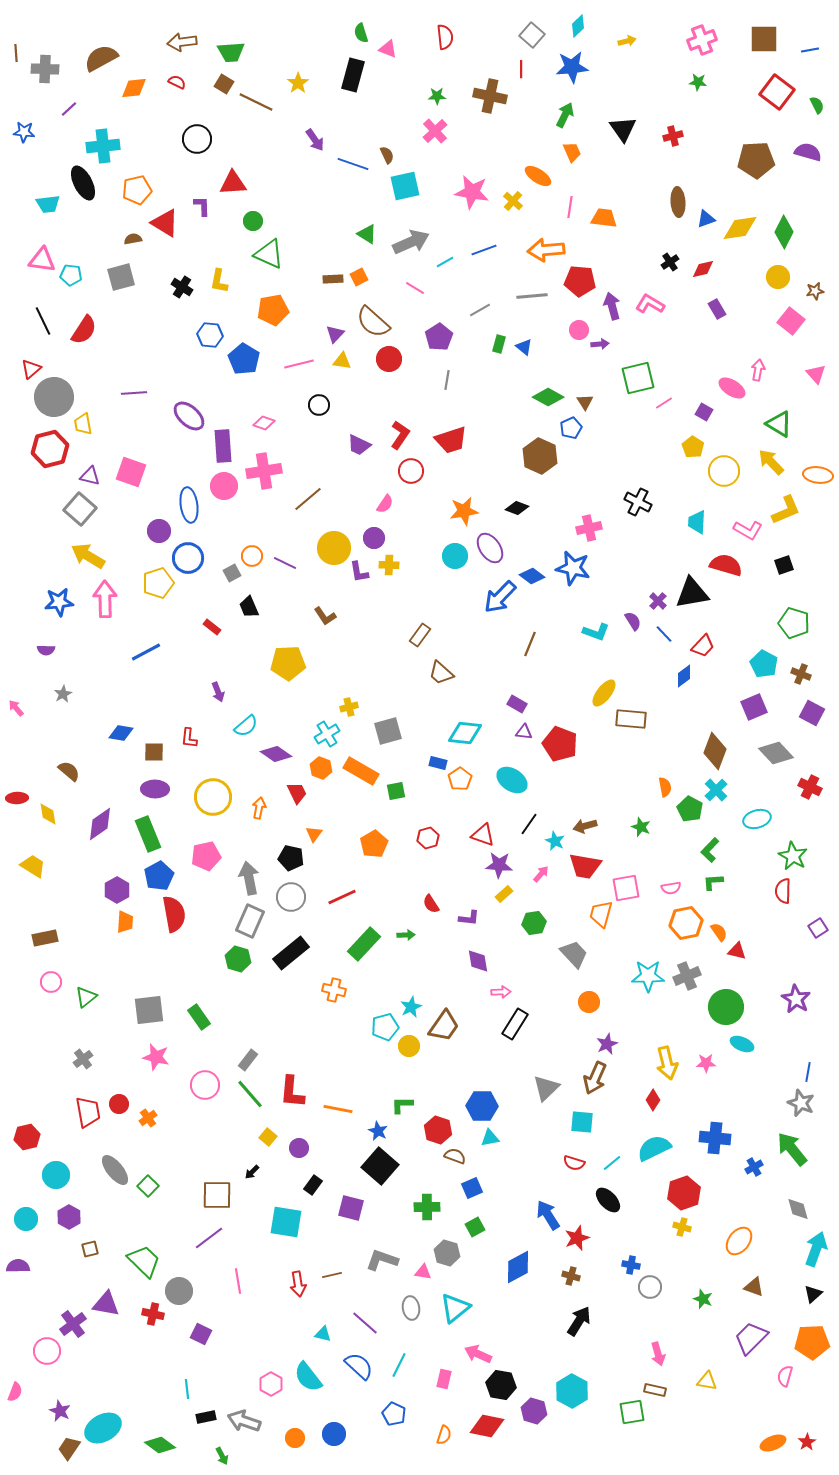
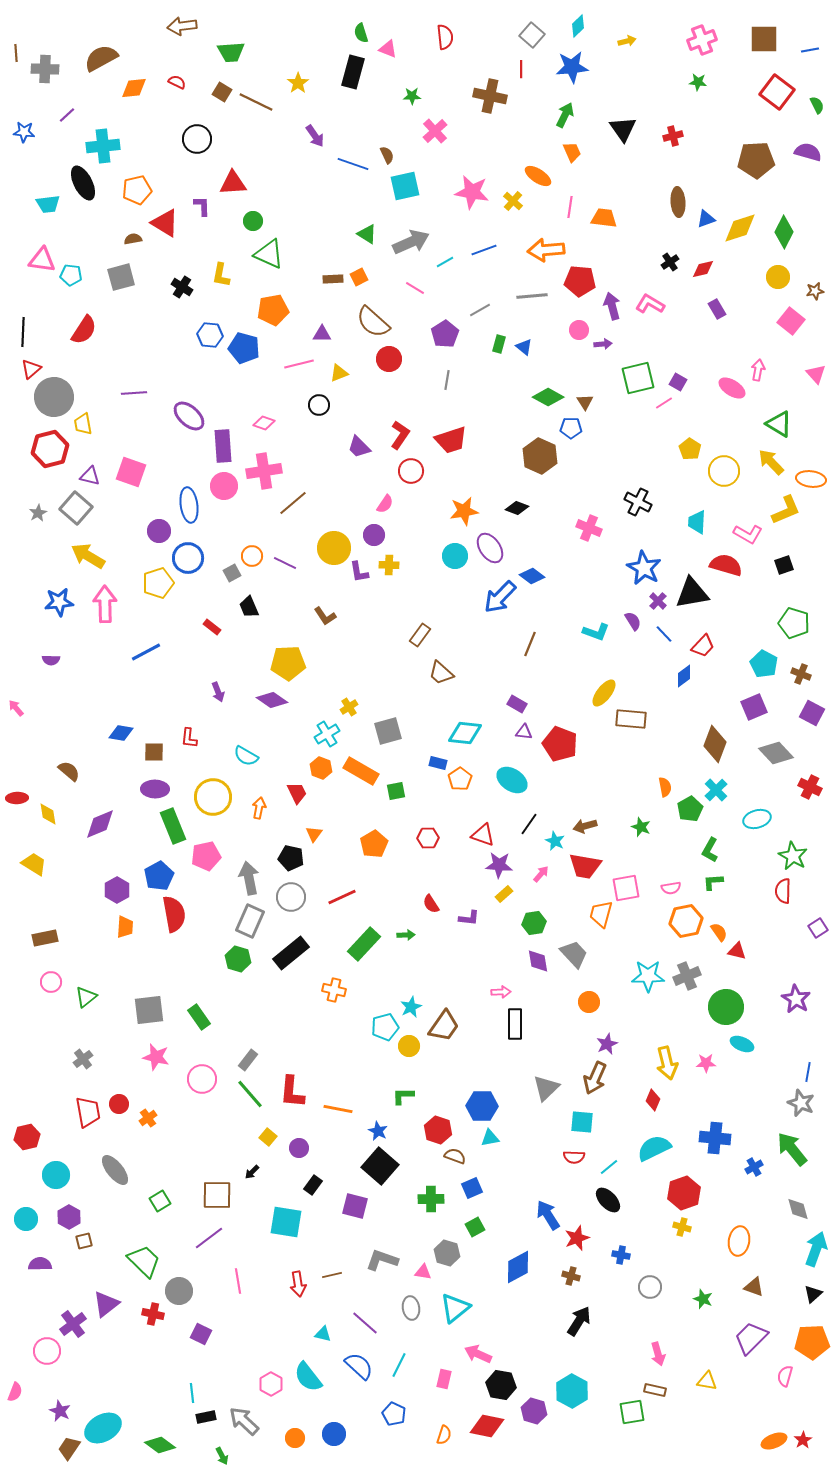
brown arrow at (182, 42): moved 16 px up
black rectangle at (353, 75): moved 3 px up
brown square at (224, 84): moved 2 px left, 8 px down
green star at (437, 96): moved 25 px left
purple line at (69, 109): moved 2 px left, 6 px down
purple arrow at (315, 140): moved 4 px up
yellow diamond at (740, 228): rotated 9 degrees counterclockwise
yellow L-shape at (219, 281): moved 2 px right, 6 px up
black line at (43, 321): moved 20 px left, 11 px down; rotated 28 degrees clockwise
purple triangle at (335, 334): moved 13 px left; rotated 48 degrees clockwise
purple pentagon at (439, 337): moved 6 px right, 3 px up
purple arrow at (600, 344): moved 3 px right
blue pentagon at (244, 359): moved 11 px up; rotated 16 degrees counterclockwise
yellow triangle at (342, 361): moved 3 px left, 12 px down; rotated 30 degrees counterclockwise
purple square at (704, 412): moved 26 px left, 30 px up
blue pentagon at (571, 428): rotated 25 degrees clockwise
purple trapezoid at (359, 445): moved 2 px down; rotated 20 degrees clockwise
yellow pentagon at (693, 447): moved 3 px left, 2 px down
orange ellipse at (818, 475): moved 7 px left, 4 px down
brown line at (308, 499): moved 15 px left, 4 px down
gray square at (80, 509): moved 4 px left, 1 px up
pink cross at (589, 528): rotated 35 degrees clockwise
pink L-shape at (748, 530): moved 4 px down
purple circle at (374, 538): moved 3 px up
blue star at (573, 568): moved 71 px right; rotated 16 degrees clockwise
pink arrow at (105, 599): moved 5 px down
purple semicircle at (46, 650): moved 5 px right, 10 px down
gray star at (63, 694): moved 25 px left, 181 px up
yellow cross at (349, 707): rotated 18 degrees counterclockwise
cyan semicircle at (246, 726): moved 30 px down; rotated 70 degrees clockwise
brown diamond at (715, 751): moved 7 px up
purple diamond at (276, 754): moved 4 px left, 54 px up
green pentagon at (690, 809): rotated 15 degrees clockwise
purple diamond at (100, 824): rotated 12 degrees clockwise
green rectangle at (148, 834): moved 25 px right, 8 px up
red hexagon at (428, 838): rotated 15 degrees clockwise
green L-shape at (710, 850): rotated 15 degrees counterclockwise
yellow trapezoid at (33, 866): moved 1 px right, 2 px up
orange trapezoid at (125, 922): moved 5 px down
orange hexagon at (686, 923): moved 2 px up
purple diamond at (478, 961): moved 60 px right
black rectangle at (515, 1024): rotated 32 degrees counterclockwise
pink circle at (205, 1085): moved 3 px left, 6 px up
red diamond at (653, 1100): rotated 10 degrees counterclockwise
green L-shape at (402, 1105): moved 1 px right, 9 px up
red semicircle at (574, 1163): moved 6 px up; rotated 15 degrees counterclockwise
cyan line at (612, 1163): moved 3 px left, 4 px down
green square at (148, 1186): moved 12 px right, 15 px down; rotated 15 degrees clockwise
green cross at (427, 1207): moved 4 px right, 8 px up
purple square at (351, 1208): moved 4 px right, 2 px up
orange ellipse at (739, 1241): rotated 28 degrees counterclockwise
brown square at (90, 1249): moved 6 px left, 8 px up
blue cross at (631, 1265): moved 10 px left, 10 px up
purple semicircle at (18, 1266): moved 22 px right, 2 px up
purple triangle at (106, 1304): rotated 48 degrees counterclockwise
cyan line at (187, 1389): moved 5 px right, 4 px down
gray arrow at (244, 1421): rotated 24 degrees clockwise
red star at (807, 1442): moved 4 px left, 2 px up
orange ellipse at (773, 1443): moved 1 px right, 2 px up
